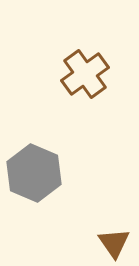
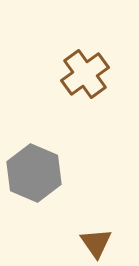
brown triangle: moved 18 px left
